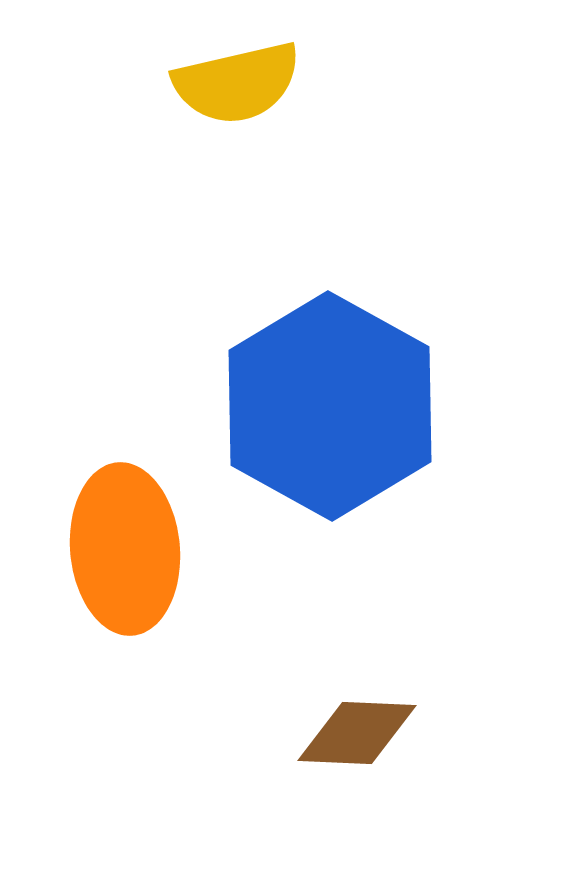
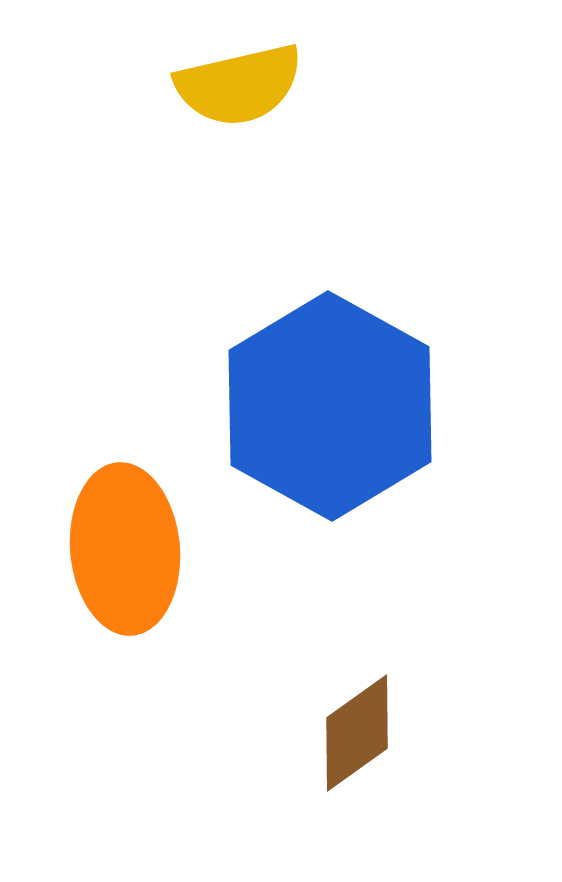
yellow semicircle: moved 2 px right, 2 px down
brown diamond: rotated 38 degrees counterclockwise
